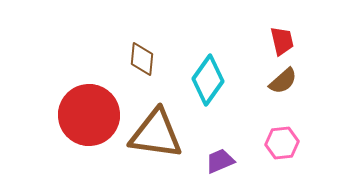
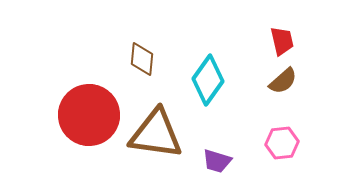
purple trapezoid: moved 3 px left; rotated 140 degrees counterclockwise
